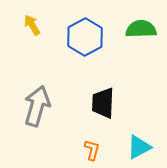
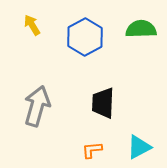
orange L-shape: rotated 110 degrees counterclockwise
